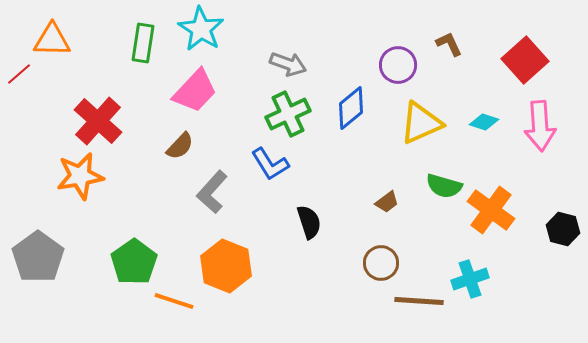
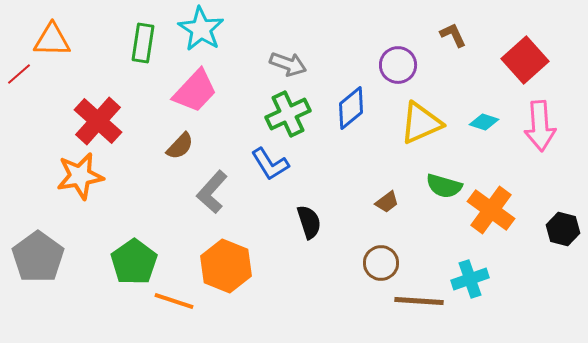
brown L-shape: moved 4 px right, 9 px up
